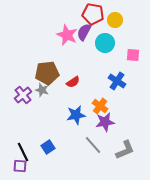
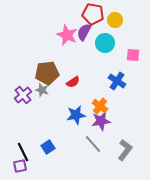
purple star: moved 4 px left, 1 px up
gray line: moved 1 px up
gray L-shape: rotated 30 degrees counterclockwise
purple square: rotated 16 degrees counterclockwise
